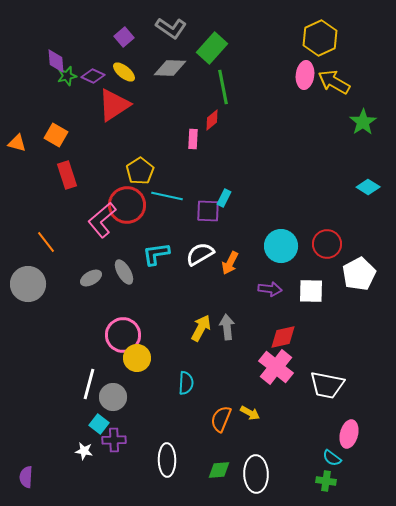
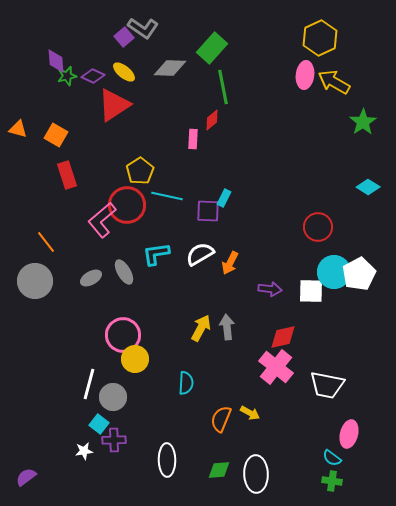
gray L-shape at (171, 28): moved 28 px left
orange triangle at (17, 143): moved 1 px right, 14 px up
red circle at (327, 244): moved 9 px left, 17 px up
cyan circle at (281, 246): moved 53 px right, 26 px down
gray circle at (28, 284): moved 7 px right, 3 px up
yellow circle at (137, 358): moved 2 px left, 1 px down
white star at (84, 451): rotated 18 degrees counterclockwise
purple semicircle at (26, 477): rotated 50 degrees clockwise
green cross at (326, 481): moved 6 px right
